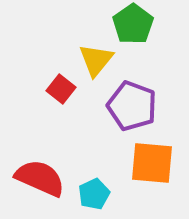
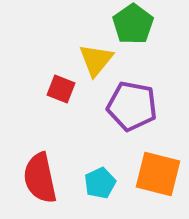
red square: rotated 16 degrees counterclockwise
purple pentagon: rotated 9 degrees counterclockwise
orange square: moved 6 px right, 11 px down; rotated 9 degrees clockwise
red semicircle: rotated 126 degrees counterclockwise
cyan pentagon: moved 6 px right, 11 px up
